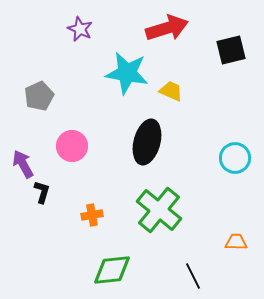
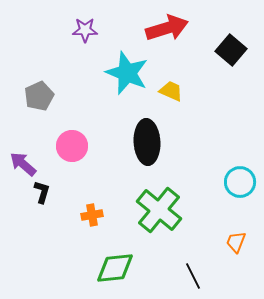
purple star: moved 5 px right, 1 px down; rotated 25 degrees counterclockwise
black square: rotated 36 degrees counterclockwise
cyan star: rotated 12 degrees clockwise
black ellipse: rotated 18 degrees counterclockwise
cyan circle: moved 5 px right, 24 px down
purple arrow: rotated 20 degrees counterclockwise
orange trapezoid: rotated 70 degrees counterclockwise
green diamond: moved 3 px right, 2 px up
